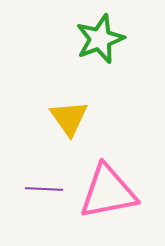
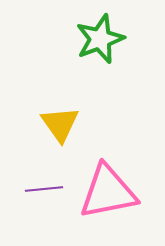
yellow triangle: moved 9 px left, 6 px down
purple line: rotated 9 degrees counterclockwise
